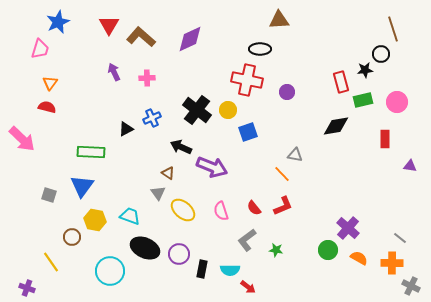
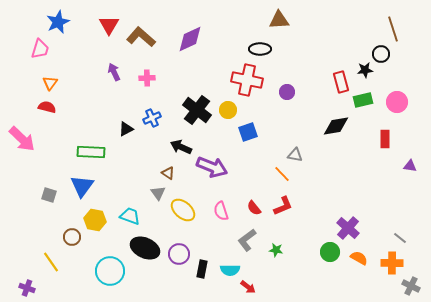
green circle at (328, 250): moved 2 px right, 2 px down
